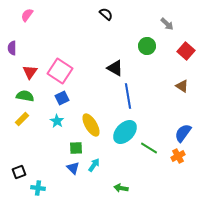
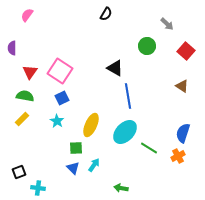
black semicircle: rotated 80 degrees clockwise
yellow ellipse: rotated 55 degrees clockwise
blue semicircle: rotated 18 degrees counterclockwise
